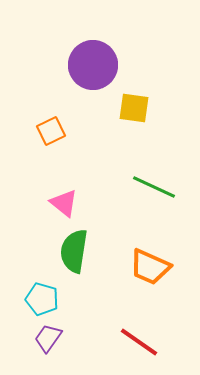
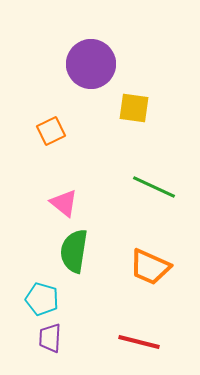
purple circle: moved 2 px left, 1 px up
purple trapezoid: moved 2 px right; rotated 32 degrees counterclockwise
red line: rotated 21 degrees counterclockwise
